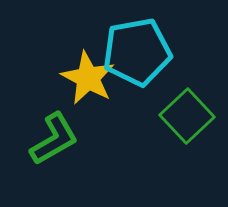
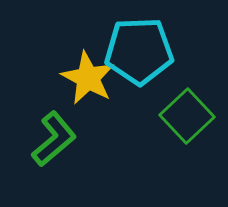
cyan pentagon: moved 2 px right, 1 px up; rotated 8 degrees clockwise
green L-shape: rotated 10 degrees counterclockwise
